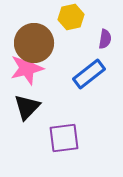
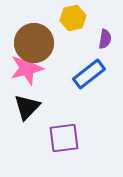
yellow hexagon: moved 2 px right, 1 px down
